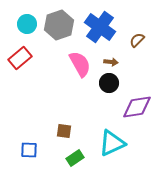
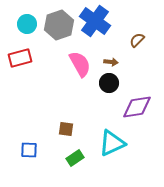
blue cross: moved 5 px left, 6 px up
red rectangle: rotated 25 degrees clockwise
brown square: moved 2 px right, 2 px up
